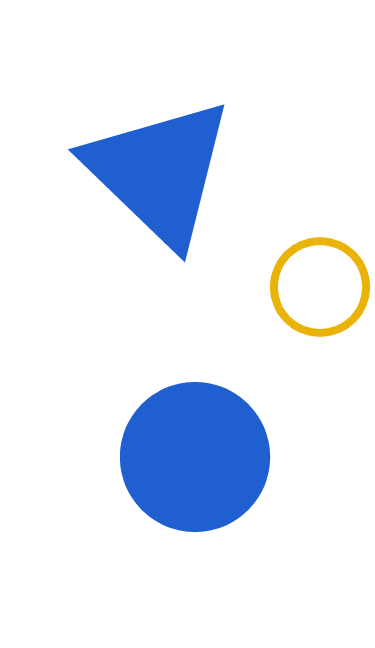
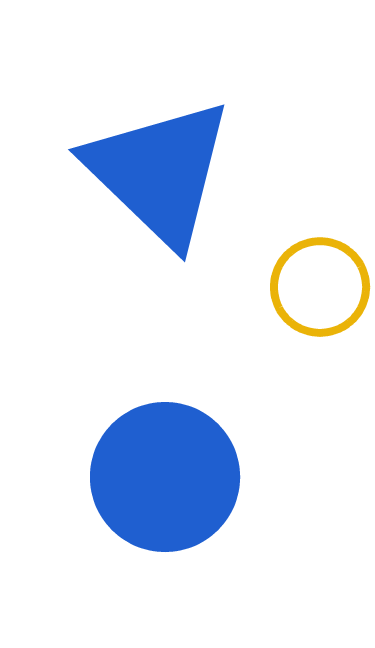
blue circle: moved 30 px left, 20 px down
